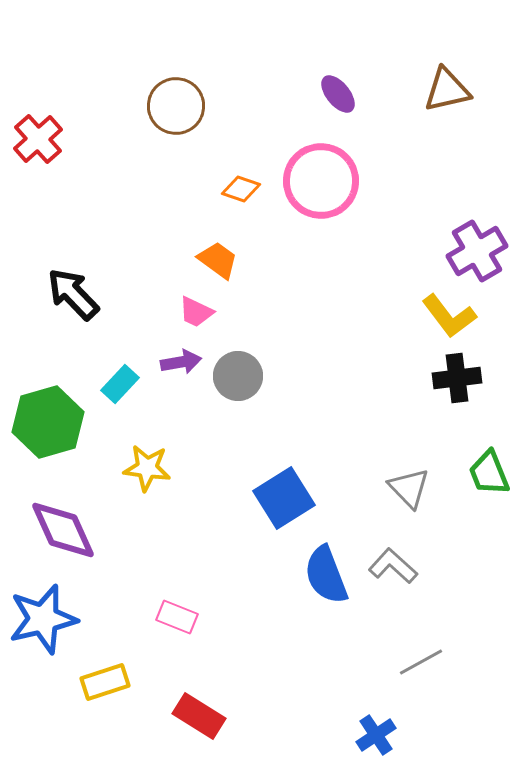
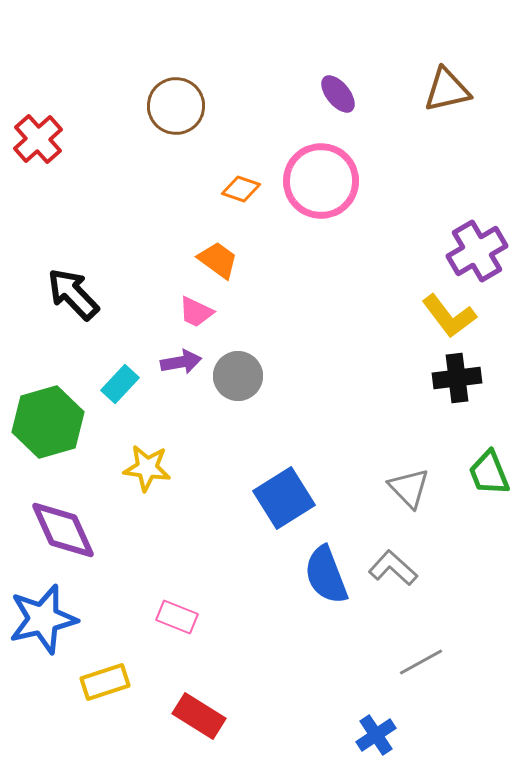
gray L-shape: moved 2 px down
